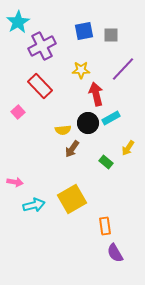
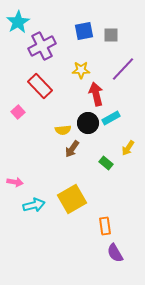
green rectangle: moved 1 px down
